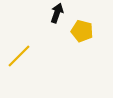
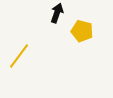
yellow line: rotated 8 degrees counterclockwise
